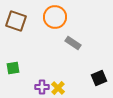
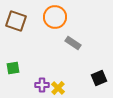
purple cross: moved 2 px up
